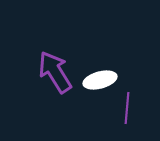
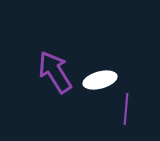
purple line: moved 1 px left, 1 px down
